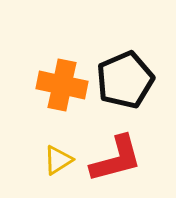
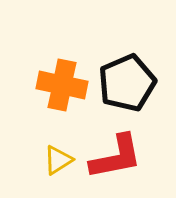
black pentagon: moved 2 px right, 3 px down
red L-shape: moved 2 px up; rotated 4 degrees clockwise
